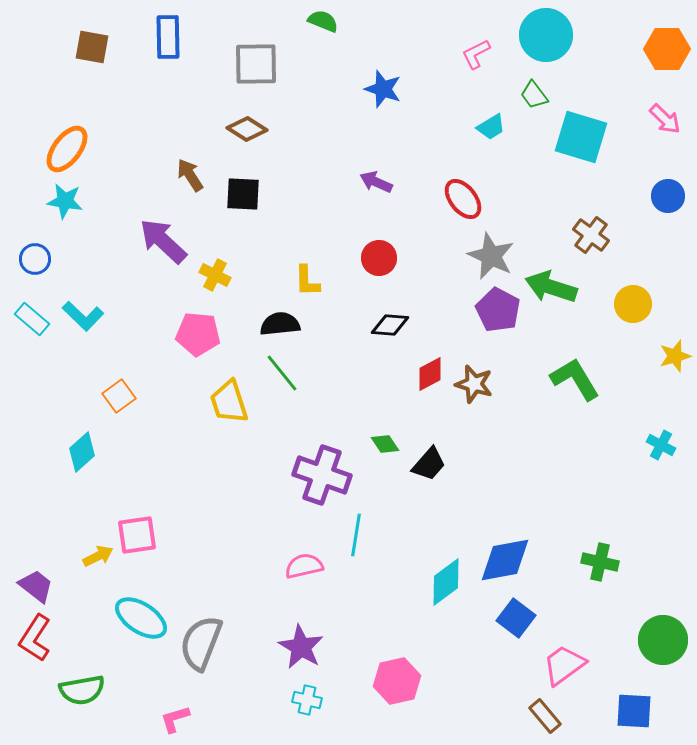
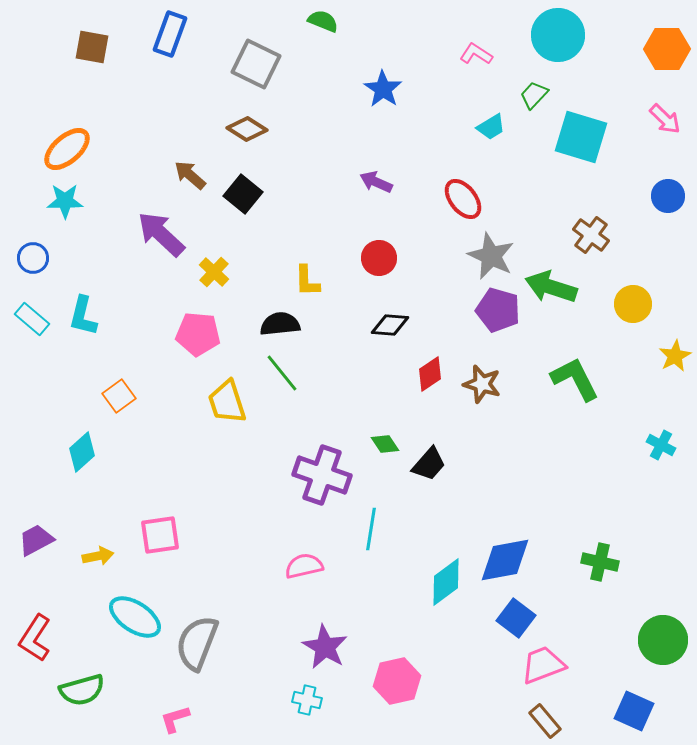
cyan circle at (546, 35): moved 12 px right
blue rectangle at (168, 37): moved 2 px right, 3 px up; rotated 21 degrees clockwise
pink L-shape at (476, 54): rotated 60 degrees clockwise
gray square at (256, 64): rotated 27 degrees clockwise
blue star at (383, 89): rotated 15 degrees clockwise
green trapezoid at (534, 95): rotated 80 degrees clockwise
orange ellipse at (67, 149): rotated 12 degrees clockwise
brown arrow at (190, 175): rotated 16 degrees counterclockwise
black square at (243, 194): rotated 36 degrees clockwise
cyan star at (65, 201): rotated 9 degrees counterclockwise
purple arrow at (163, 241): moved 2 px left, 7 px up
blue circle at (35, 259): moved 2 px left, 1 px up
yellow cross at (215, 275): moved 1 px left, 3 px up; rotated 16 degrees clockwise
purple pentagon at (498, 310): rotated 12 degrees counterclockwise
cyan L-shape at (83, 316): rotated 60 degrees clockwise
yellow star at (675, 356): rotated 12 degrees counterclockwise
red diamond at (430, 374): rotated 6 degrees counterclockwise
green L-shape at (575, 379): rotated 4 degrees clockwise
brown star at (474, 384): moved 8 px right
yellow trapezoid at (229, 402): moved 2 px left
pink square at (137, 535): moved 23 px right
cyan line at (356, 535): moved 15 px right, 6 px up
yellow arrow at (98, 556): rotated 16 degrees clockwise
purple trapezoid at (36, 586): moved 46 px up; rotated 66 degrees counterclockwise
cyan ellipse at (141, 618): moved 6 px left, 1 px up
gray semicircle at (201, 643): moved 4 px left
purple star at (301, 647): moved 24 px right
pink trapezoid at (564, 665): moved 21 px left; rotated 15 degrees clockwise
green semicircle at (82, 690): rotated 6 degrees counterclockwise
blue square at (634, 711): rotated 21 degrees clockwise
brown rectangle at (545, 716): moved 5 px down
